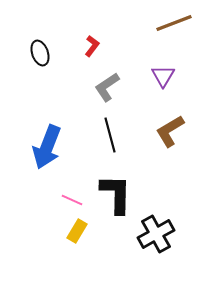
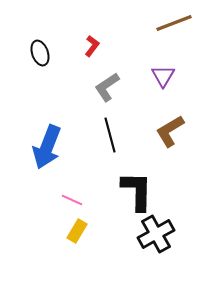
black L-shape: moved 21 px right, 3 px up
